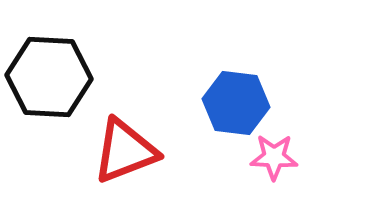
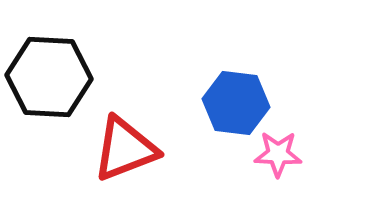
red triangle: moved 2 px up
pink star: moved 4 px right, 3 px up
